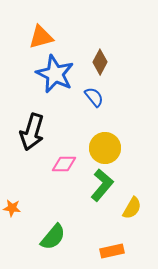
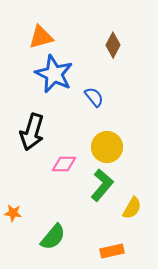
brown diamond: moved 13 px right, 17 px up
blue star: moved 1 px left
yellow circle: moved 2 px right, 1 px up
orange star: moved 1 px right, 5 px down
